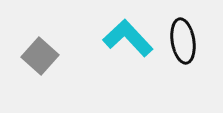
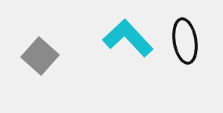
black ellipse: moved 2 px right
